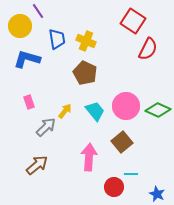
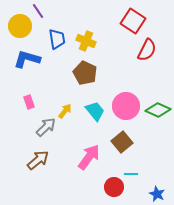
red semicircle: moved 1 px left, 1 px down
pink arrow: rotated 32 degrees clockwise
brown arrow: moved 1 px right, 5 px up
